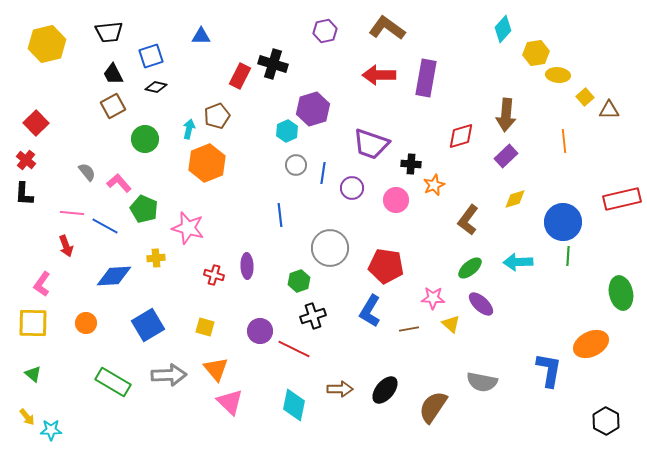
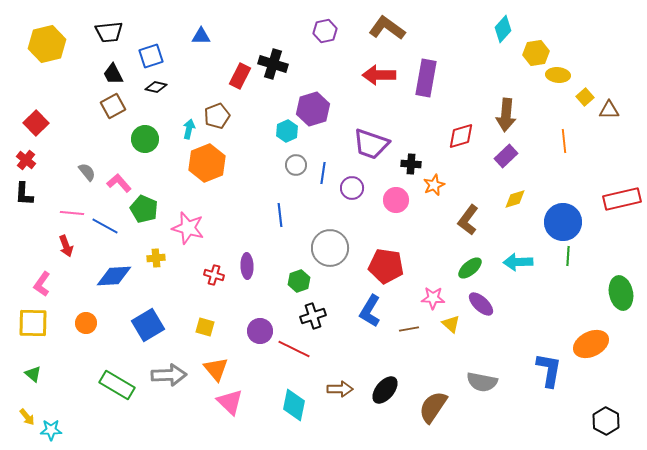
green rectangle at (113, 382): moved 4 px right, 3 px down
